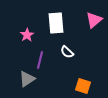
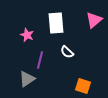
pink star: rotated 16 degrees counterclockwise
